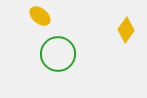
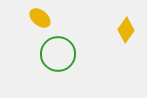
yellow ellipse: moved 2 px down
